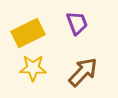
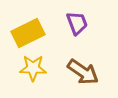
brown arrow: rotated 80 degrees clockwise
